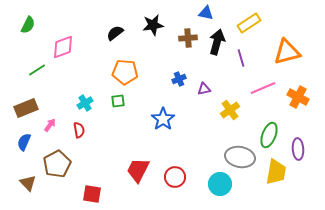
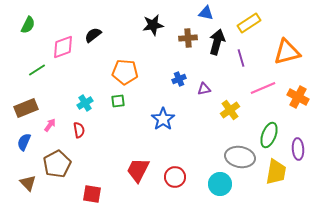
black semicircle: moved 22 px left, 2 px down
